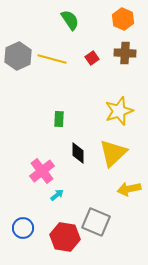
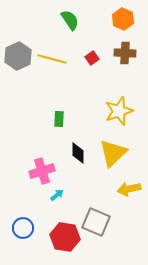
pink cross: rotated 20 degrees clockwise
